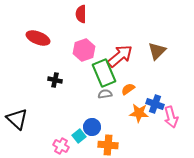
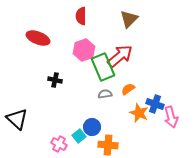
red semicircle: moved 2 px down
brown triangle: moved 28 px left, 32 px up
green rectangle: moved 1 px left, 6 px up
orange star: rotated 18 degrees clockwise
pink cross: moved 2 px left, 2 px up
